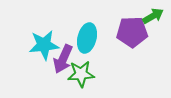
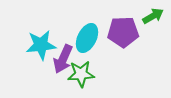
purple pentagon: moved 9 px left
cyan ellipse: rotated 12 degrees clockwise
cyan star: moved 3 px left
